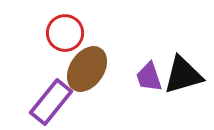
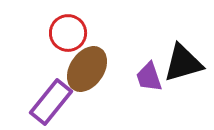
red circle: moved 3 px right
black triangle: moved 12 px up
